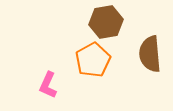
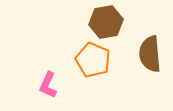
orange pentagon: rotated 20 degrees counterclockwise
